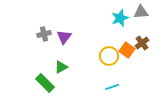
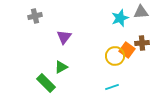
gray cross: moved 9 px left, 18 px up
brown cross: rotated 32 degrees clockwise
yellow circle: moved 6 px right
green rectangle: moved 1 px right
